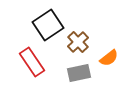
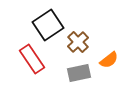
orange semicircle: moved 2 px down
red rectangle: moved 3 px up
